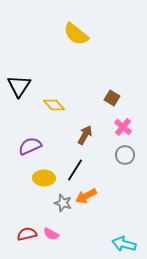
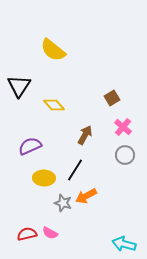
yellow semicircle: moved 23 px left, 16 px down
brown square: rotated 28 degrees clockwise
pink semicircle: moved 1 px left, 1 px up
